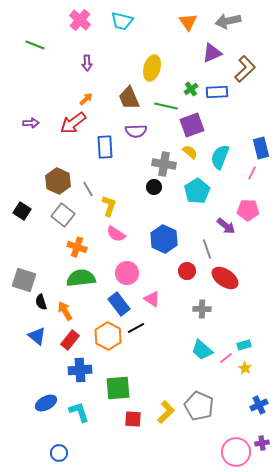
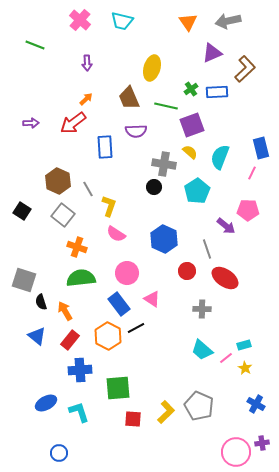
blue cross at (259, 405): moved 3 px left, 1 px up; rotated 36 degrees counterclockwise
